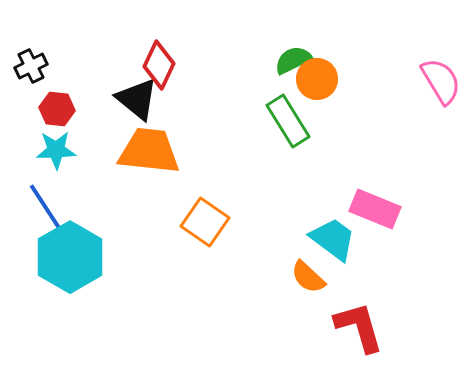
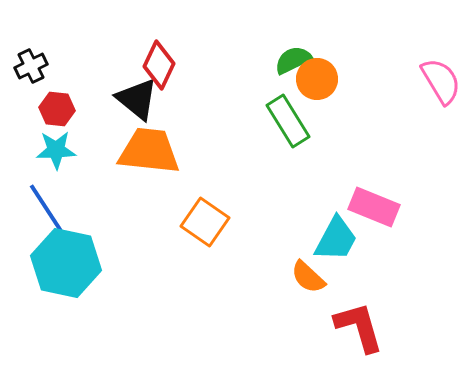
pink rectangle: moved 1 px left, 2 px up
cyan trapezoid: moved 3 px right; rotated 81 degrees clockwise
cyan hexagon: moved 4 px left, 6 px down; rotated 18 degrees counterclockwise
